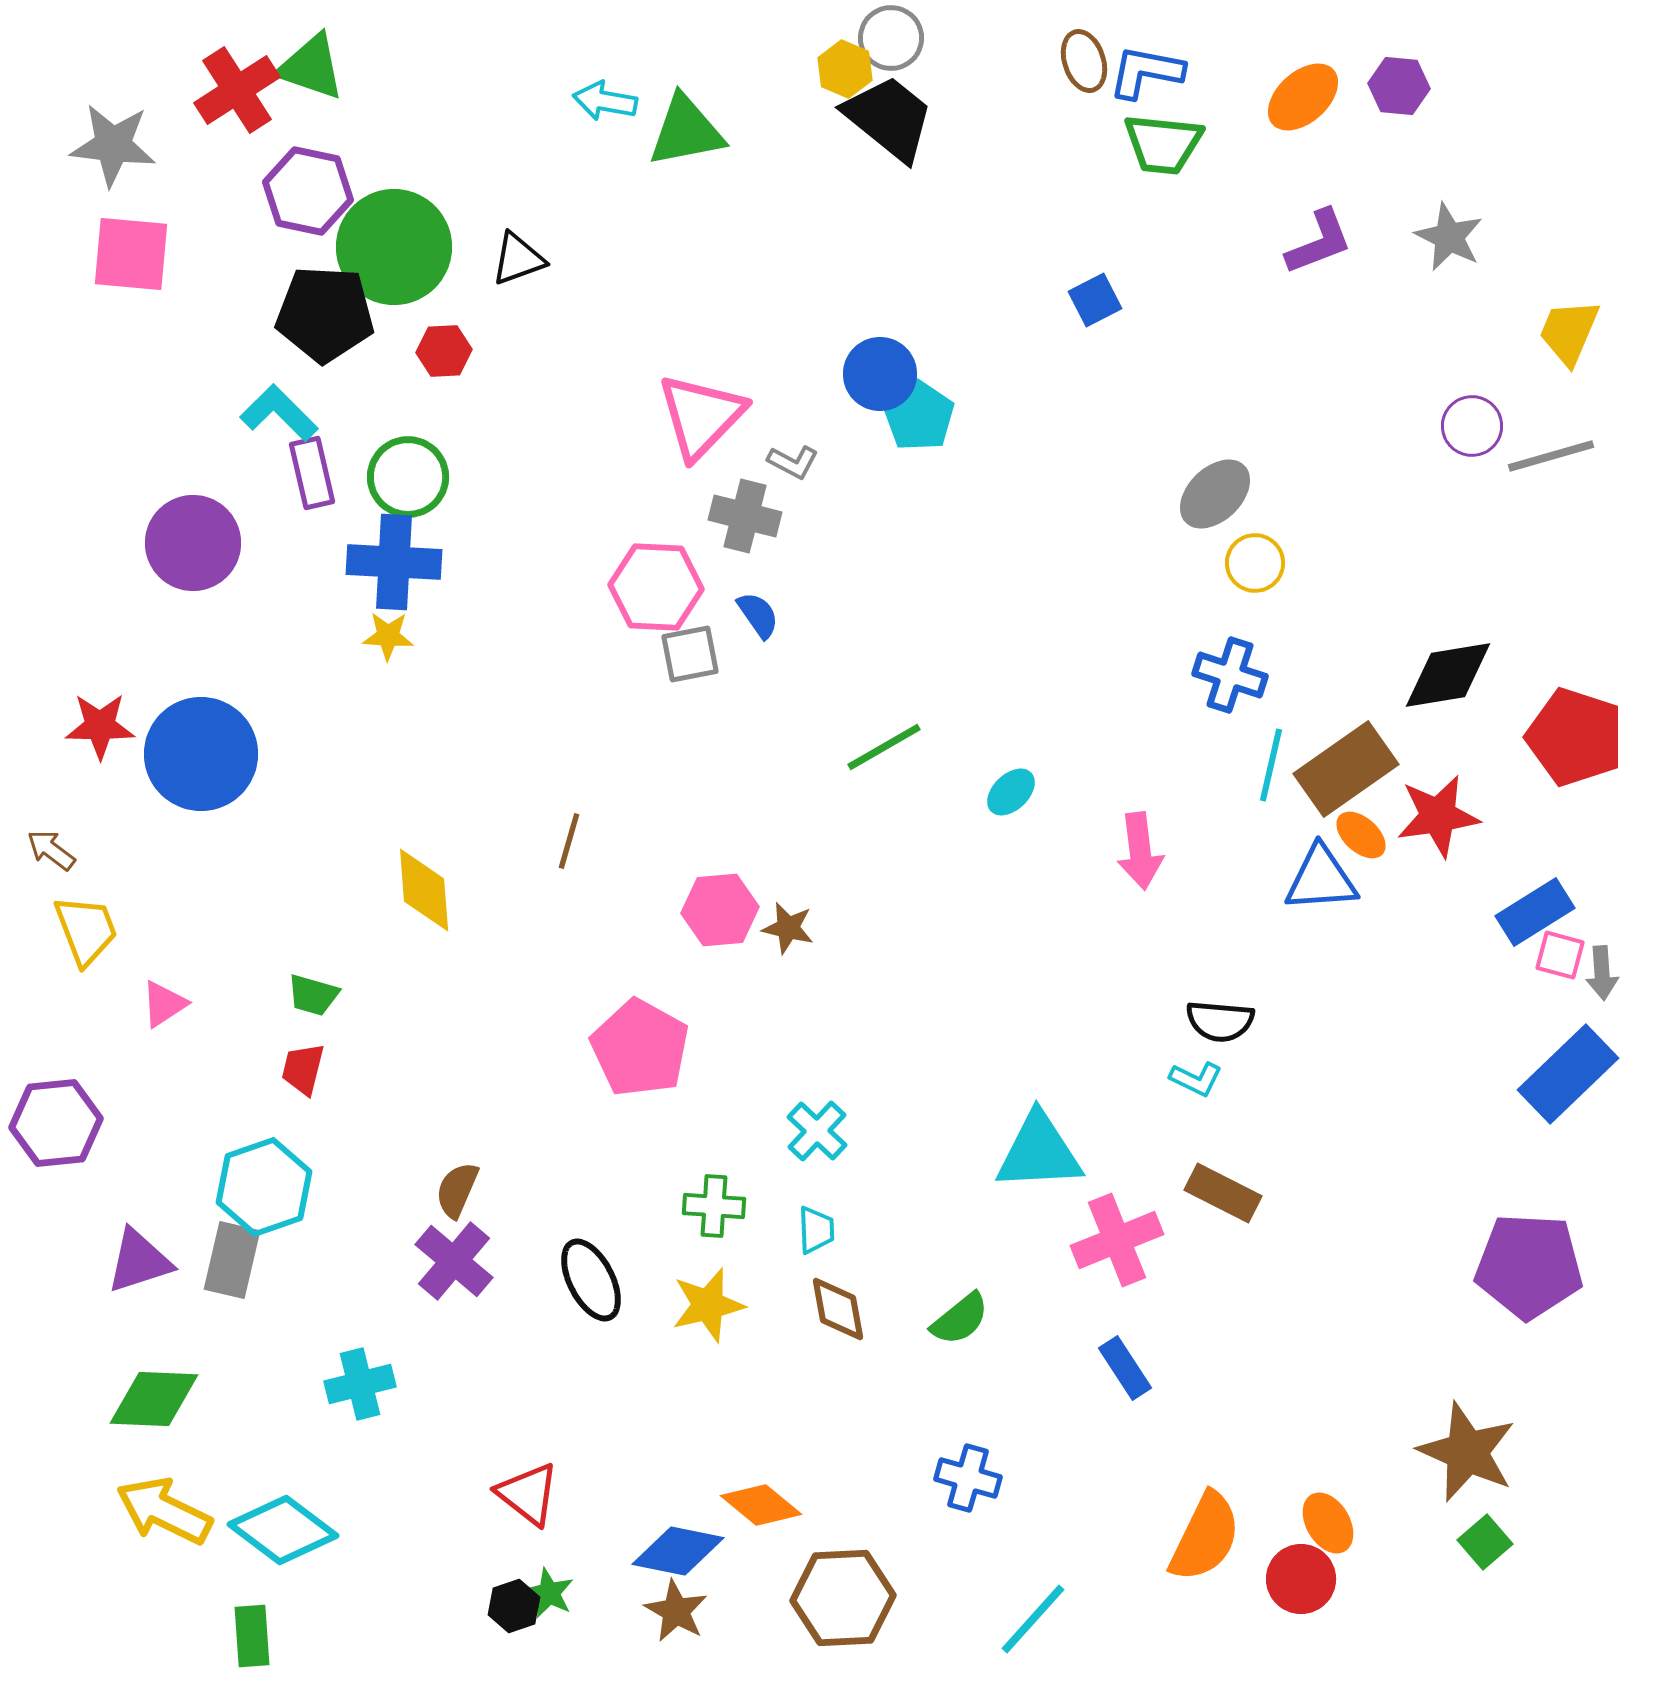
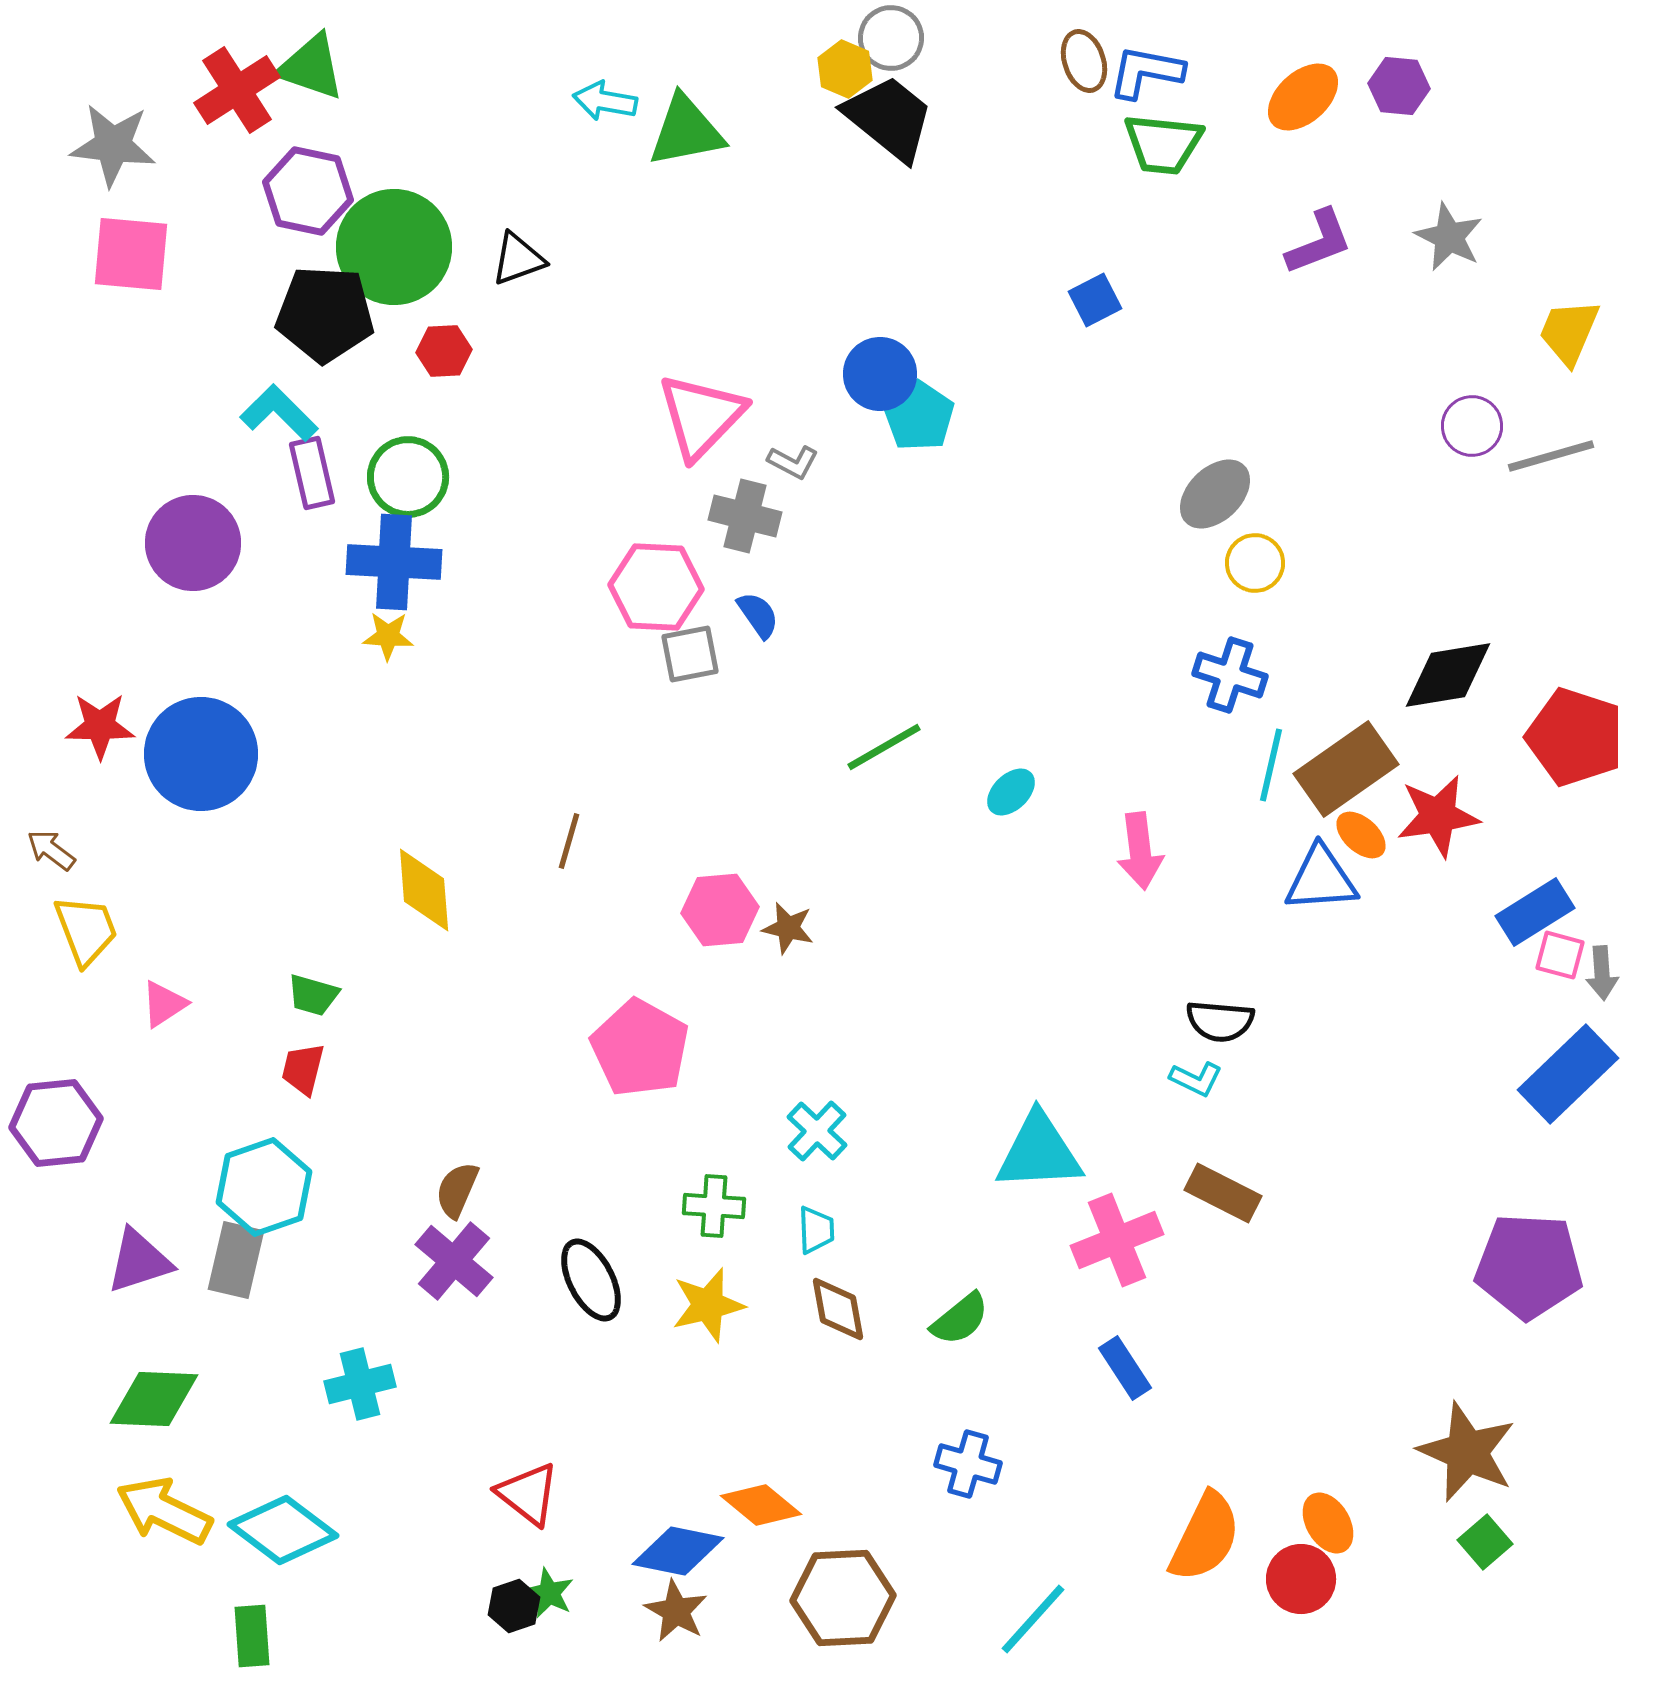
gray rectangle at (232, 1260): moved 4 px right
blue cross at (968, 1478): moved 14 px up
